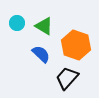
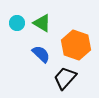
green triangle: moved 2 px left, 3 px up
black trapezoid: moved 2 px left
